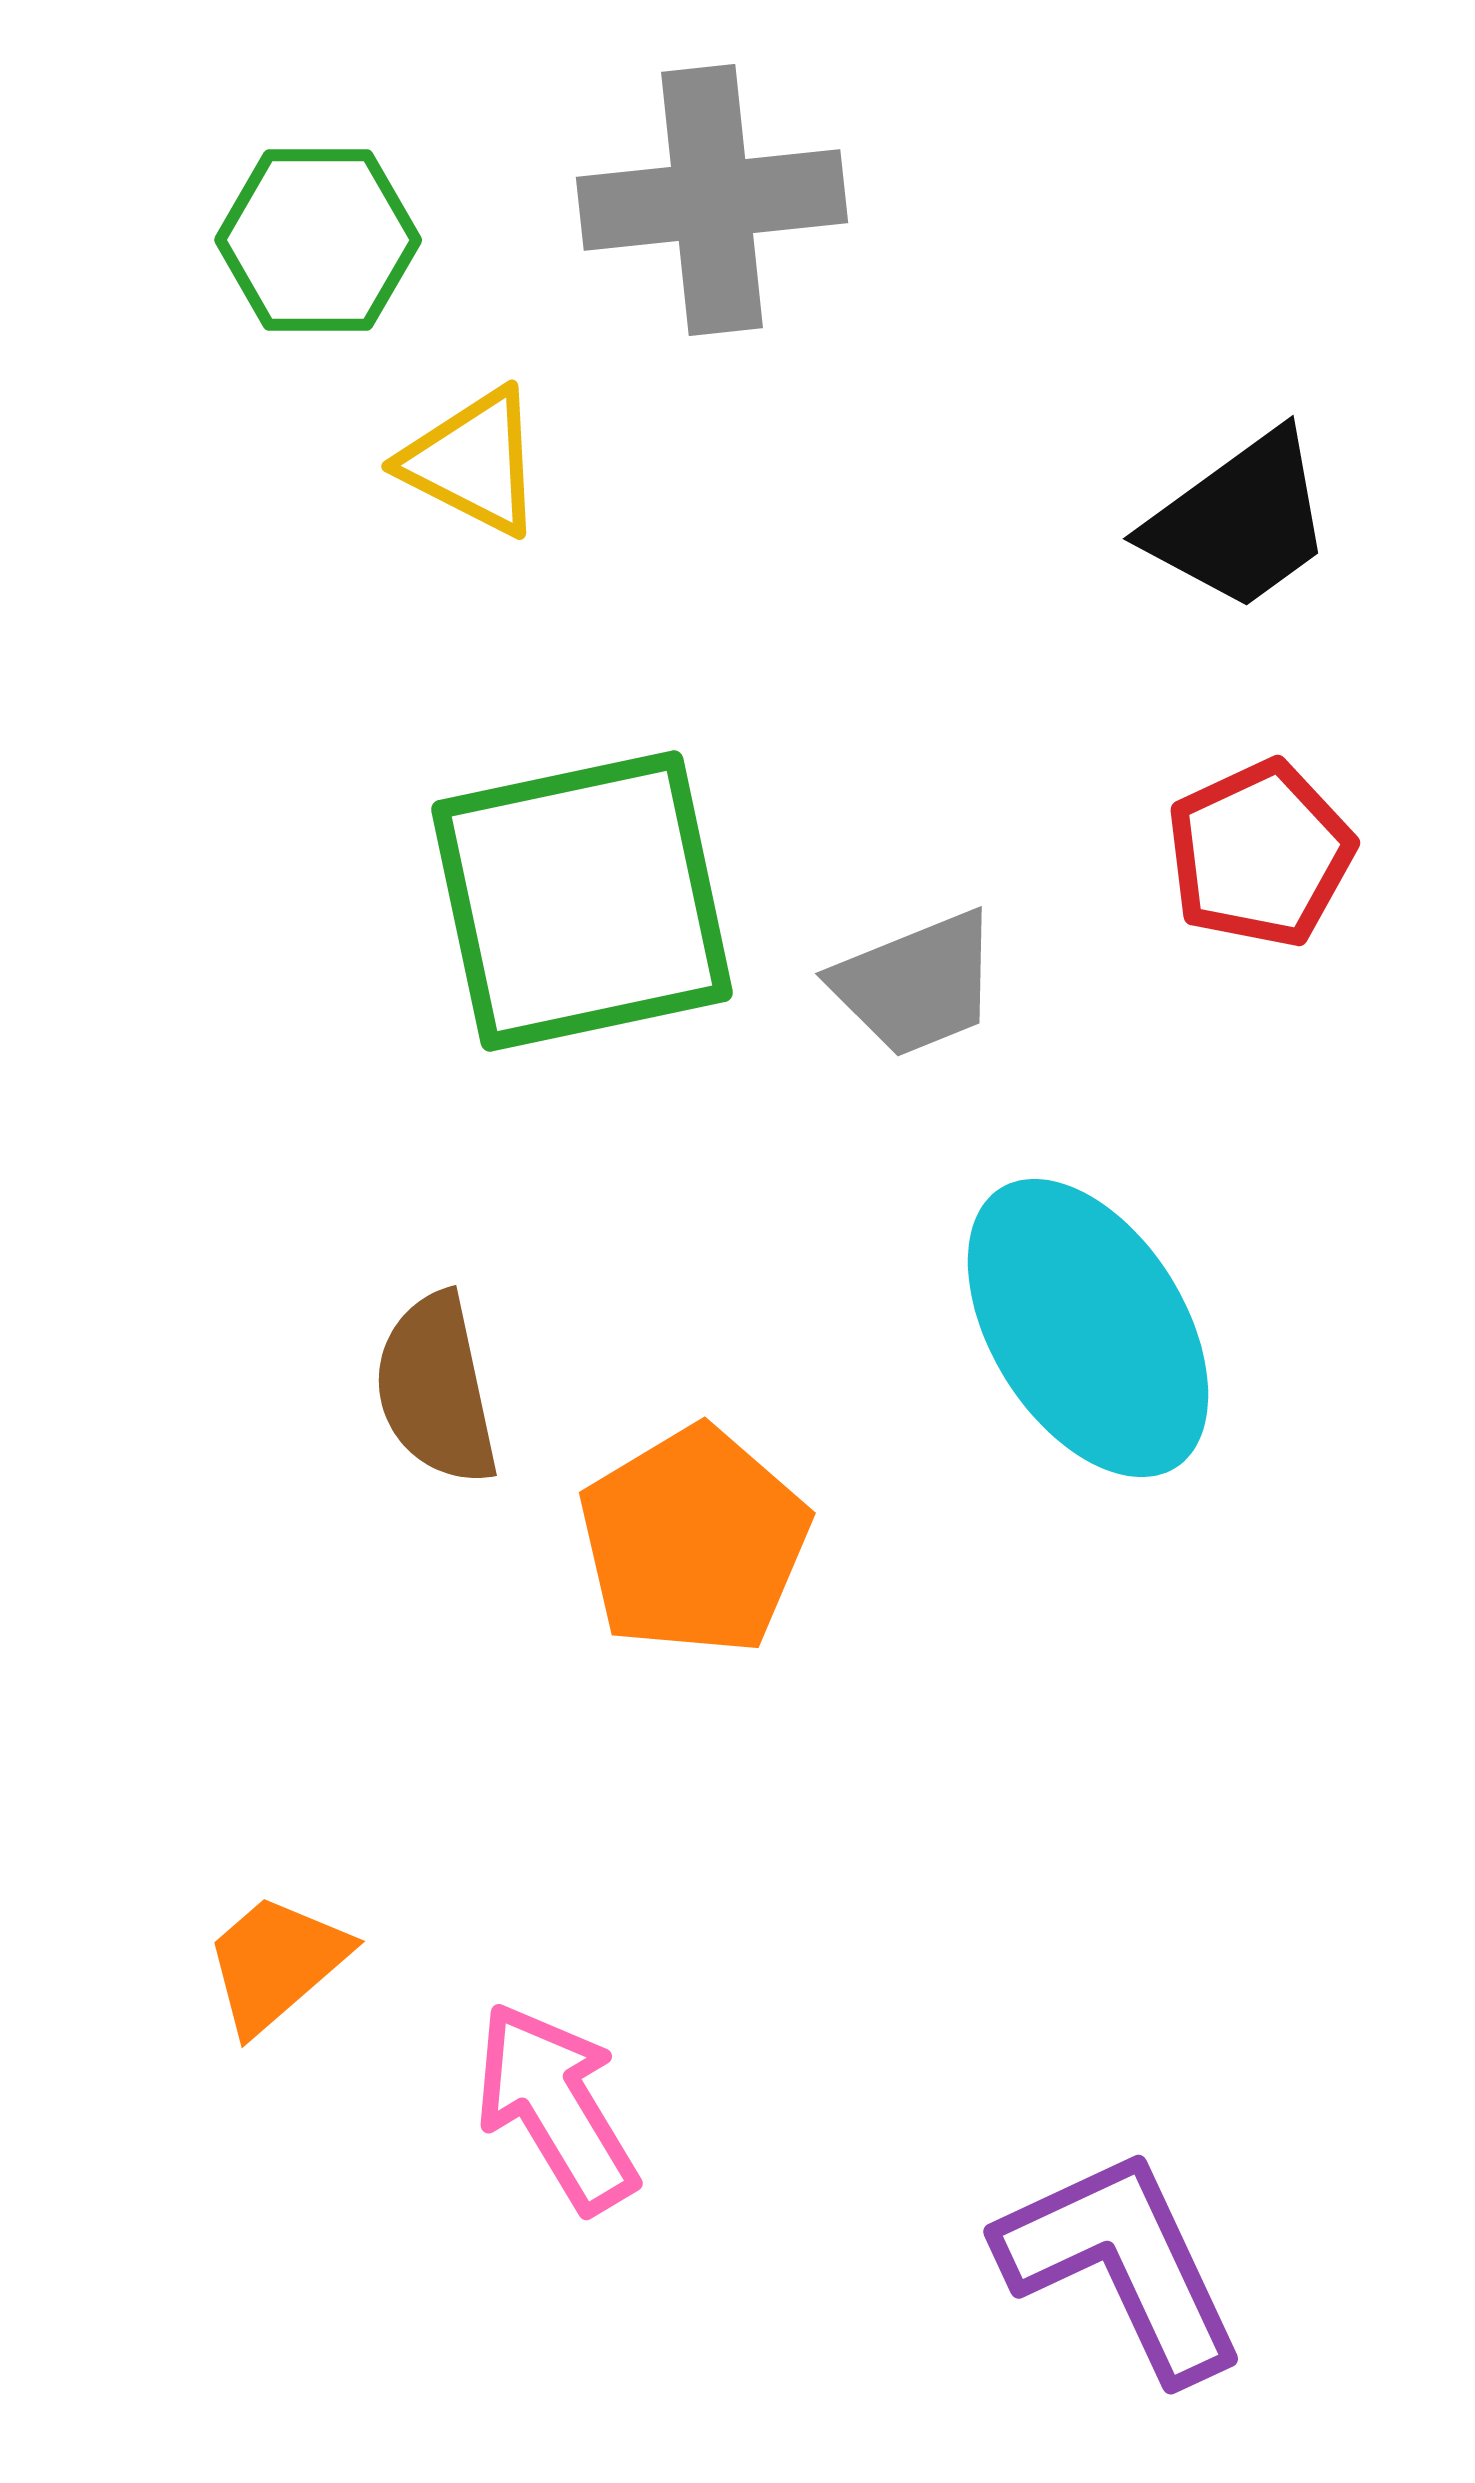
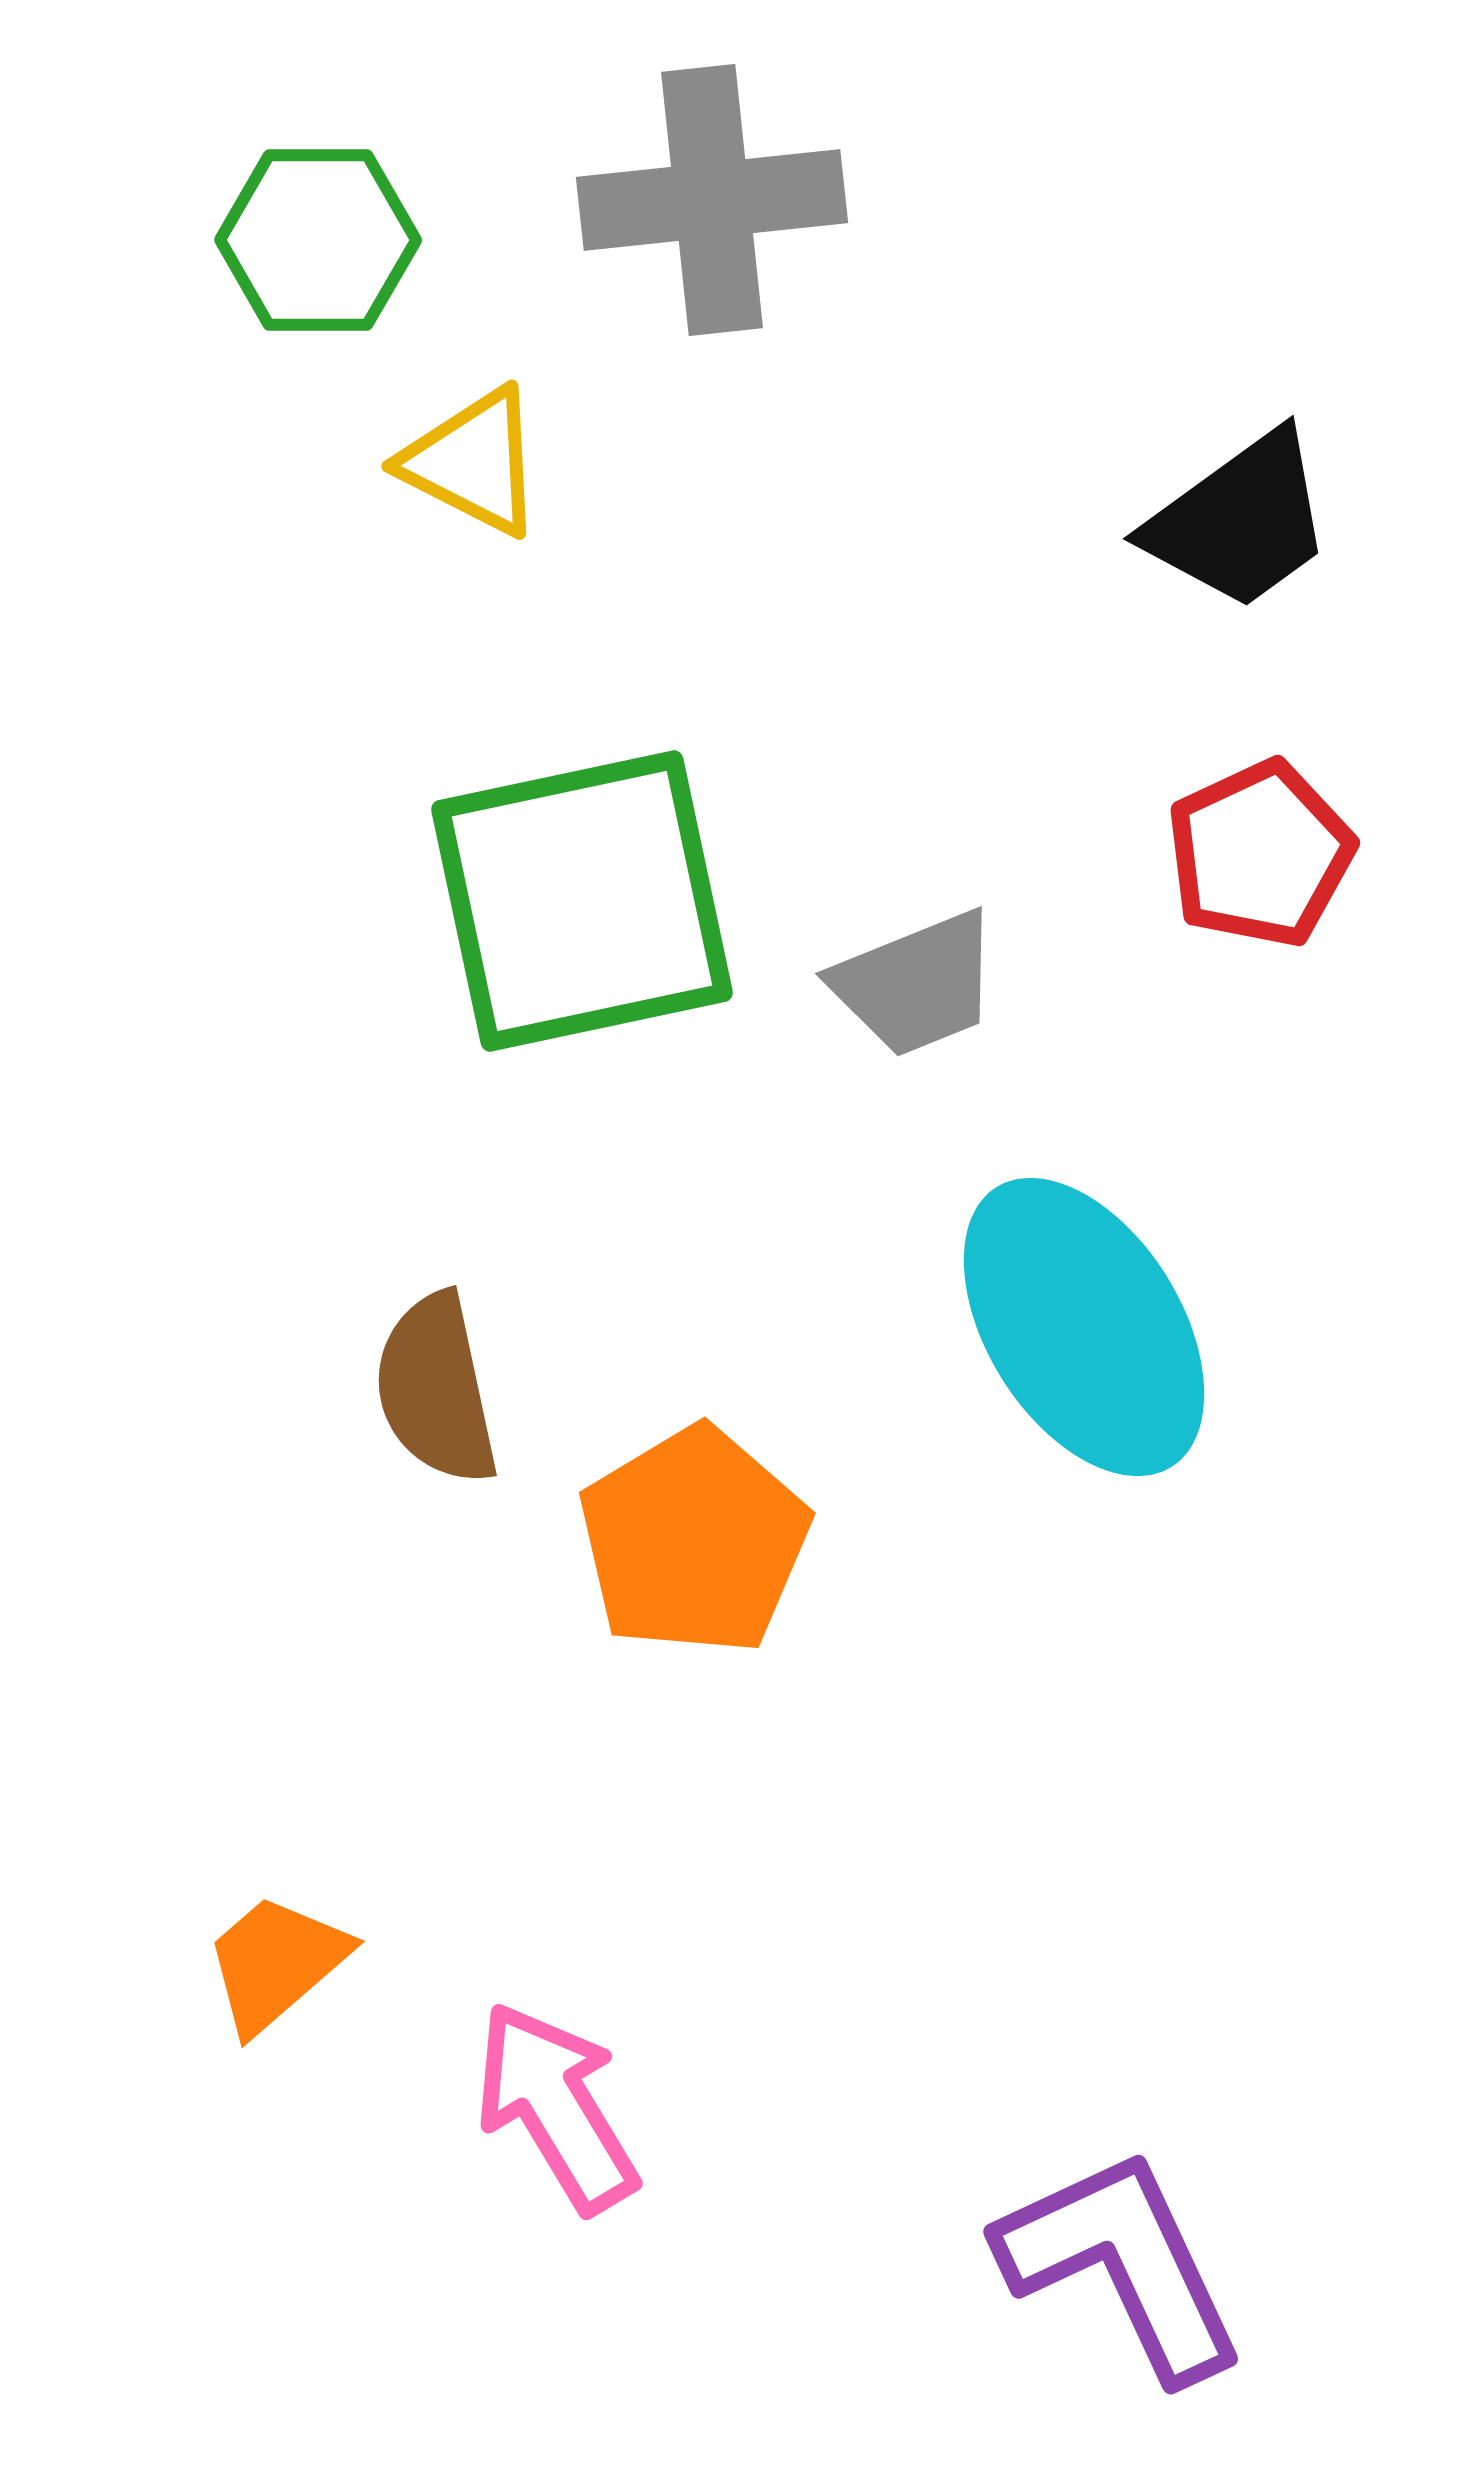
cyan ellipse: moved 4 px left, 1 px up
